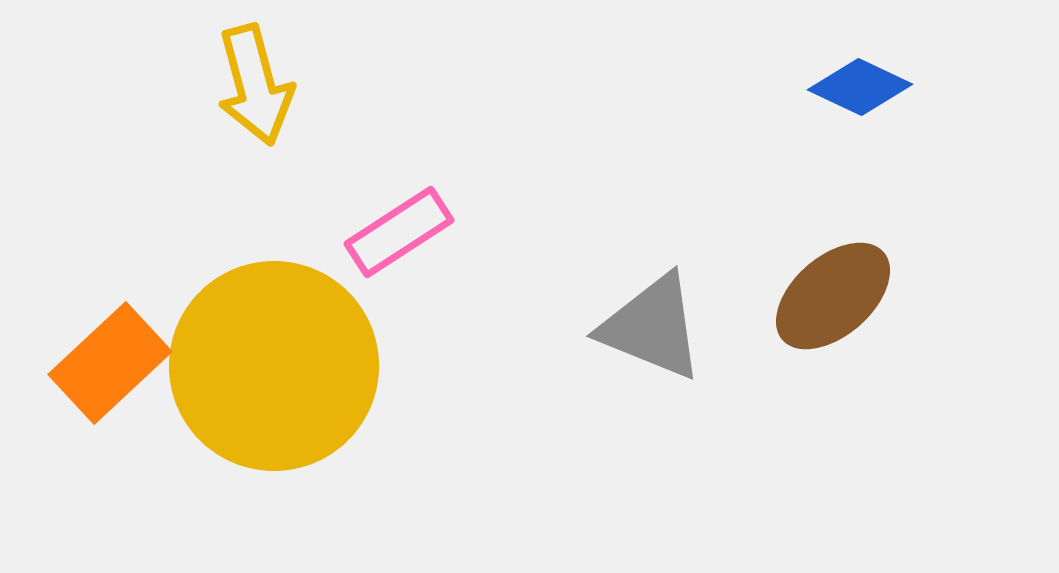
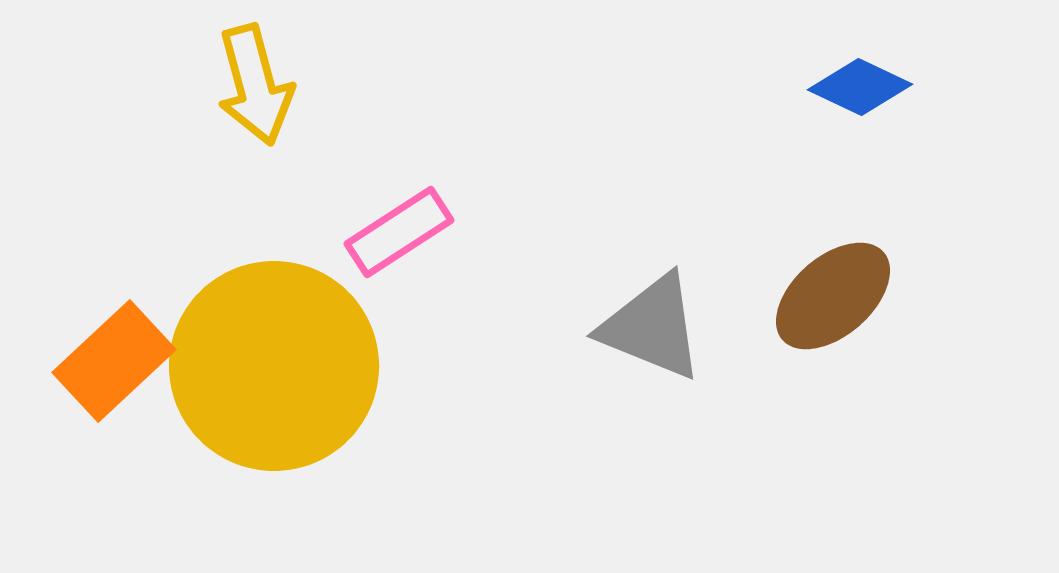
orange rectangle: moved 4 px right, 2 px up
